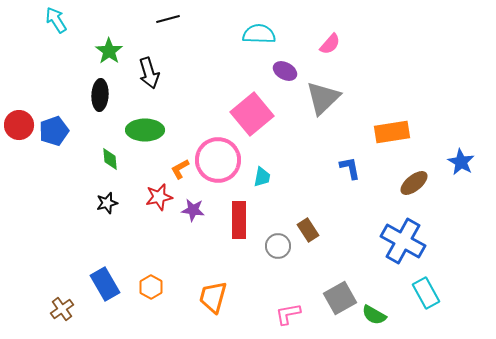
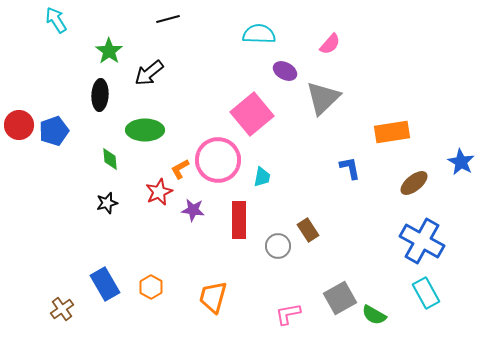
black arrow: rotated 68 degrees clockwise
red star: moved 5 px up; rotated 12 degrees counterclockwise
blue cross: moved 19 px right
